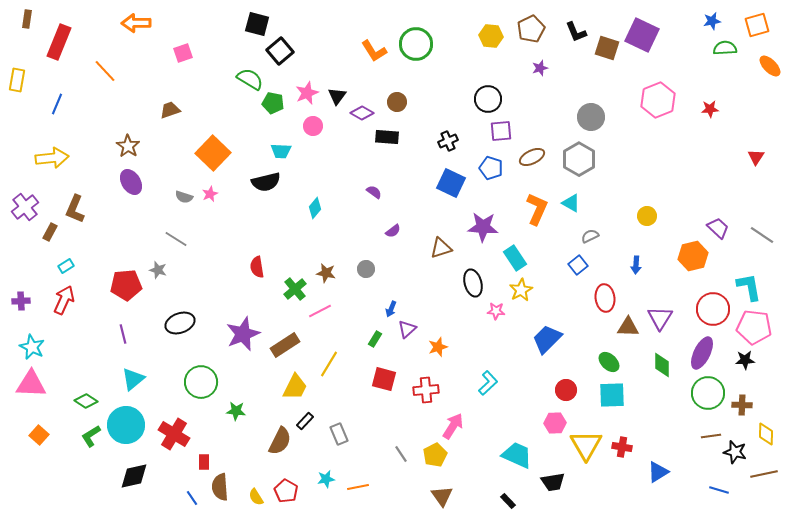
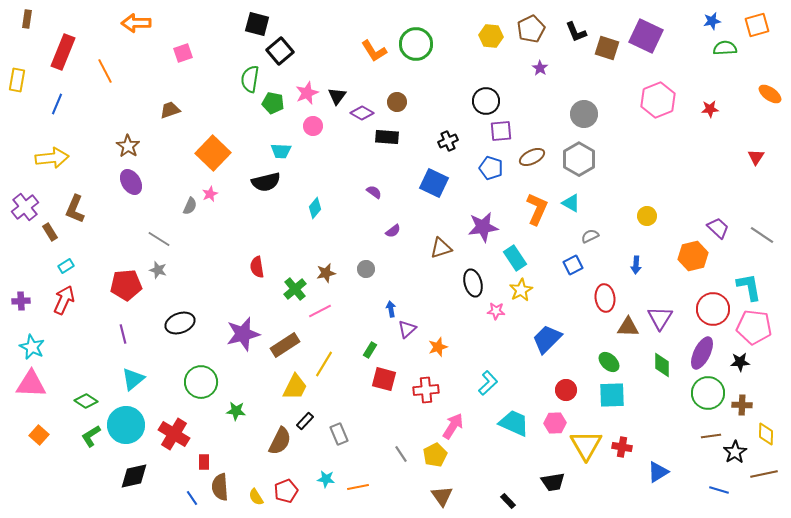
purple square at (642, 35): moved 4 px right, 1 px down
red rectangle at (59, 42): moved 4 px right, 10 px down
orange ellipse at (770, 66): moved 28 px down; rotated 10 degrees counterclockwise
purple star at (540, 68): rotated 21 degrees counterclockwise
orange line at (105, 71): rotated 15 degrees clockwise
green semicircle at (250, 79): rotated 112 degrees counterclockwise
black circle at (488, 99): moved 2 px left, 2 px down
gray circle at (591, 117): moved 7 px left, 3 px up
blue square at (451, 183): moved 17 px left
gray semicircle at (184, 197): moved 6 px right, 9 px down; rotated 84 degrees counterclockwise
purple star at (483, 227): rotated 12 degrees counterclockwise
brown rectangle at (50, 232): rotated 60 degrees counterclockwise
gray line at (176, 239): moved 17 px left
blue square at (578, 265): moved 5 px left; rotated 12 degrees clockwise
brown star at (326, 273): rotated 24 degrees counterclockwise
blue arrow at (391, 309): rotated 147 degrees clockwise
purple star at (243, 334): rotated 8 degrees clockwise
green rectangle at (375, 339): moved 5 px left, 11 px down
black star at (745, 360): moved 5 px left, 2 px down
yellow line at (329, 364): moved 5 px left
black star at (735, 452): rotated 25 degrees clockwise
cyan trapezoid at (517, 455): moved 3 px left, 32 px up
cyan star at (326, 479): rotated 18 degrees clockwise
red pentagon at (286, 491): rotated 20 degrees clockwise
